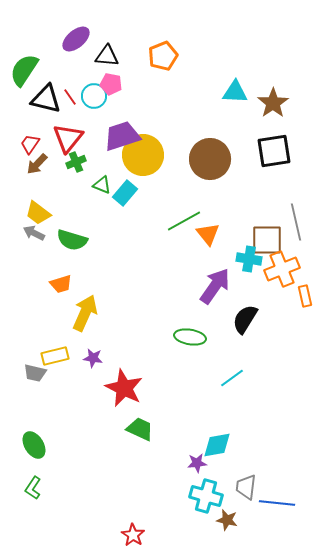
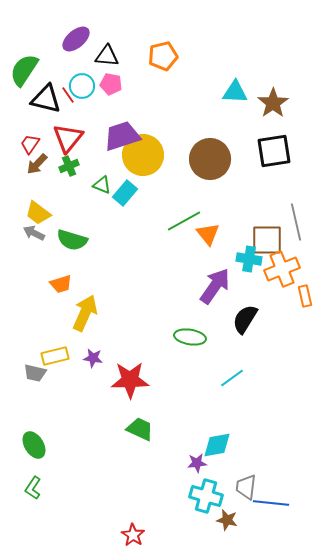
orange pentagon at (163, 56): rotated 8 degrees clockwise
cyan circle at (94, 96): moved 12 px left, 10 px up
red line at (70, 97): moved 2 px left, 2 px up
green cross at (76, 162): moved 7 px left, 4 px down
red star at (124, 388): moved 6 px right, 8 px up; rotated 27 degrees counterclockwise
blue line at (277, 503): moved 6 px left
